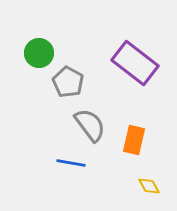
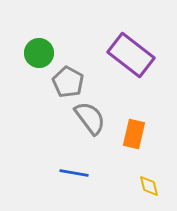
purple rectangle: moved 4 px left, 8 px up
gray semicircle: moved 7 px up
orange rectangle: moved 6 px up
blue line: moved 3 px right, 10 px down
yellow diamond: rotated 15 degrees clockwise
